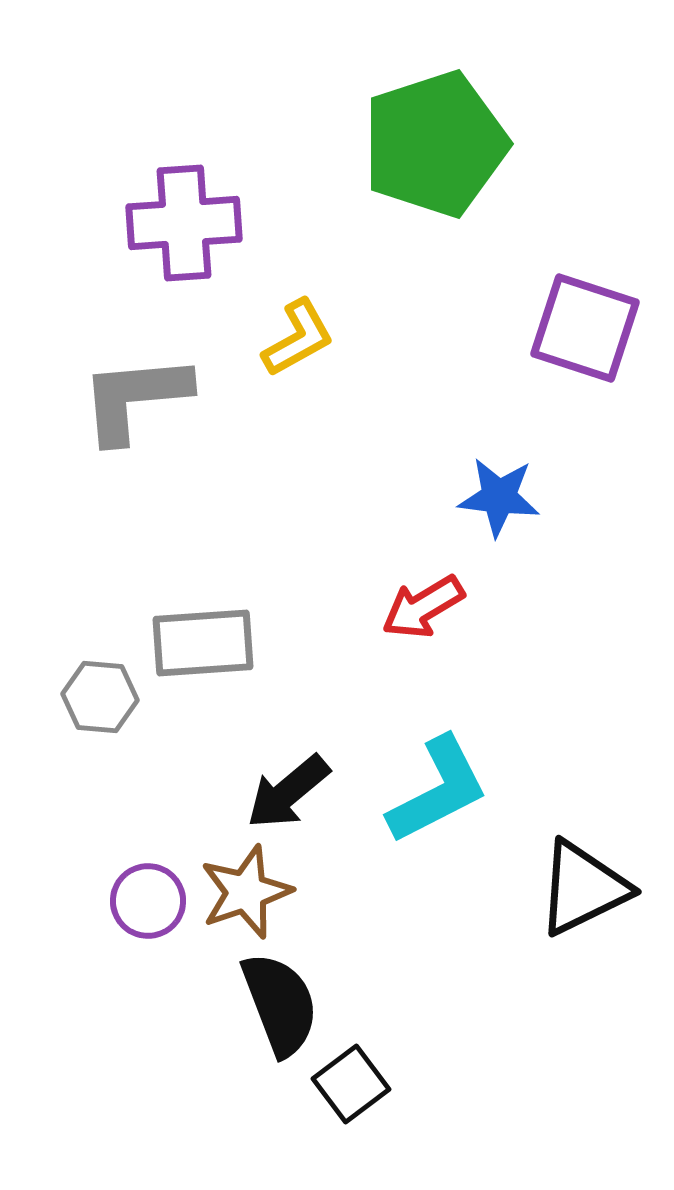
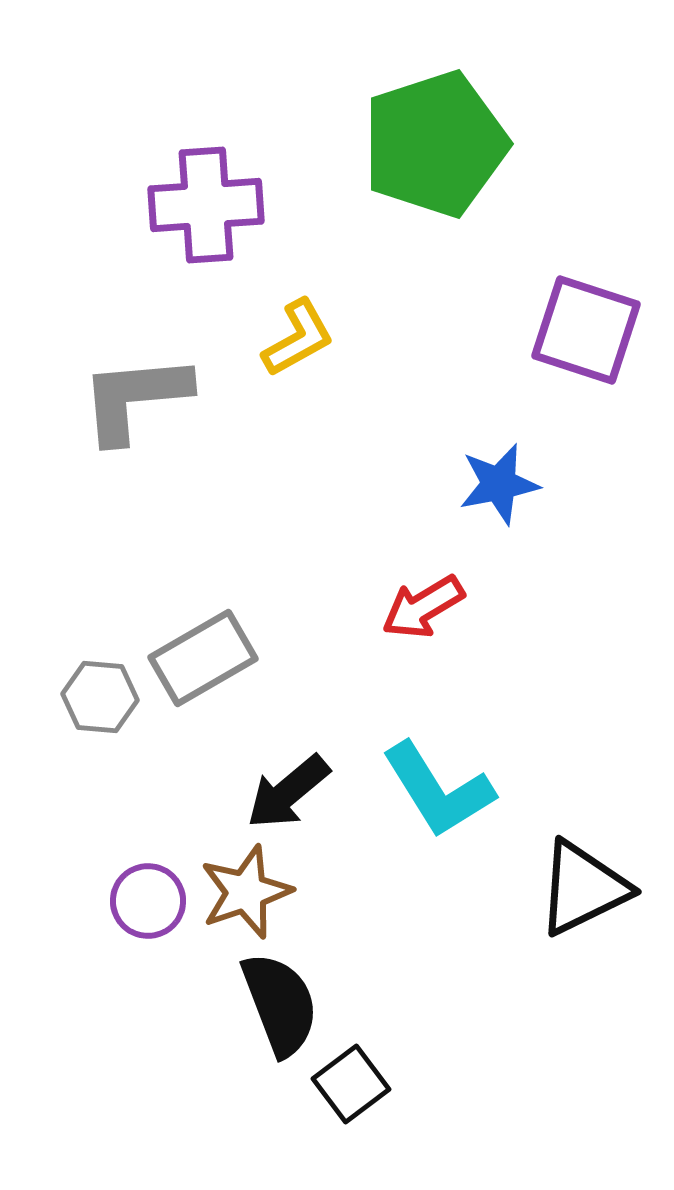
purple cross: moved 22 px right, 18 px up
purple square: moved 1 px right, 2 px down
blue star: moved 13 px up; rotated 18 degrees counterclockwise
gray rectangle: moved 15 px down; rotated 26 degrees counterclockwise
cyan L-shape: rotated 85 degrees clockwise
